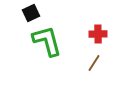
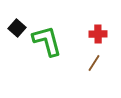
black square: moved 14 px left, 15 px down; rotated 24 degrees counterclockwise
